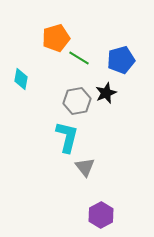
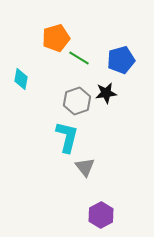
black star: rotated 15 degrees clockwise
gray hexagon: rotated 8 degrees counterclockwise
